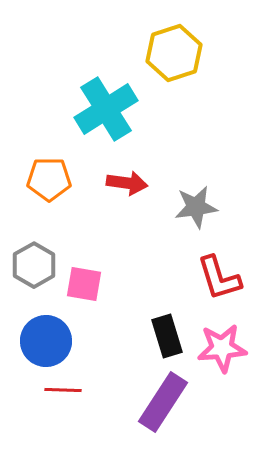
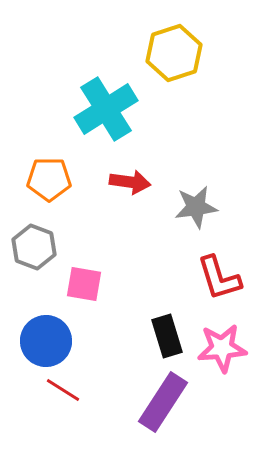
red arrow: moved 3 px right, 1 px up
gray hexagon: moved 18 px up; rotated 9 degrees counterclockwise
red line: rotated 30 degrees clockwise
